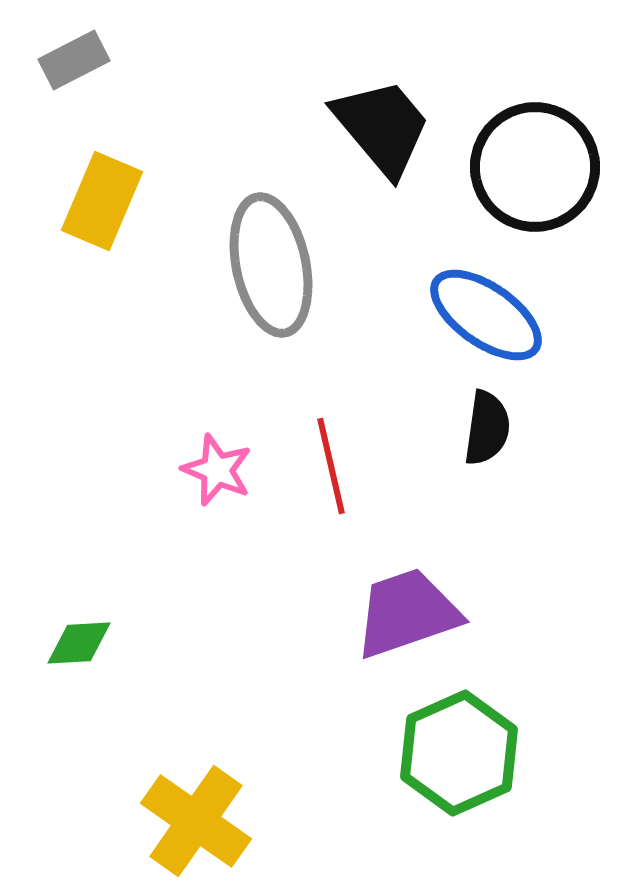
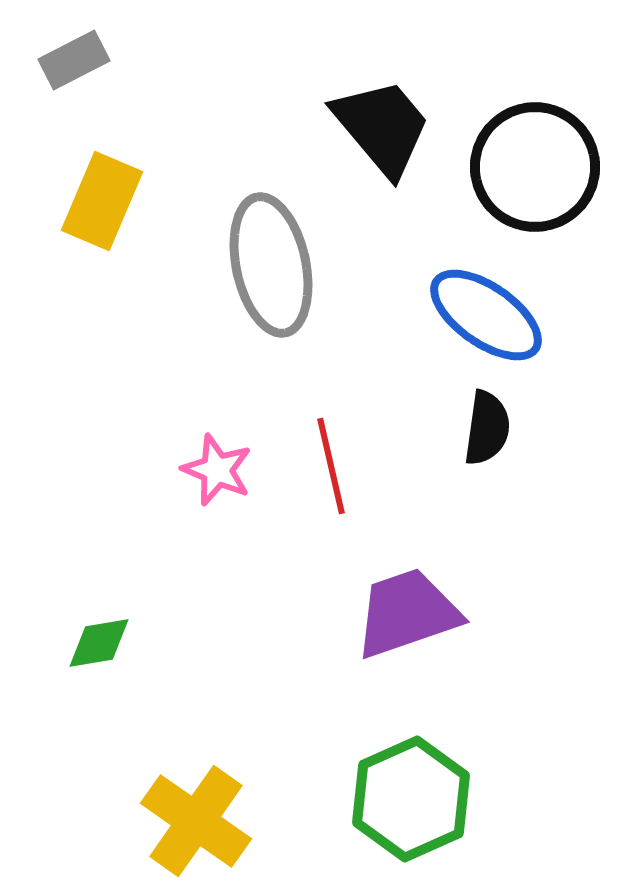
green diamond: moved 20 px right; rotated 6 degrees counterclockwise
green hexagon: moved 48 px left, 46 px down
